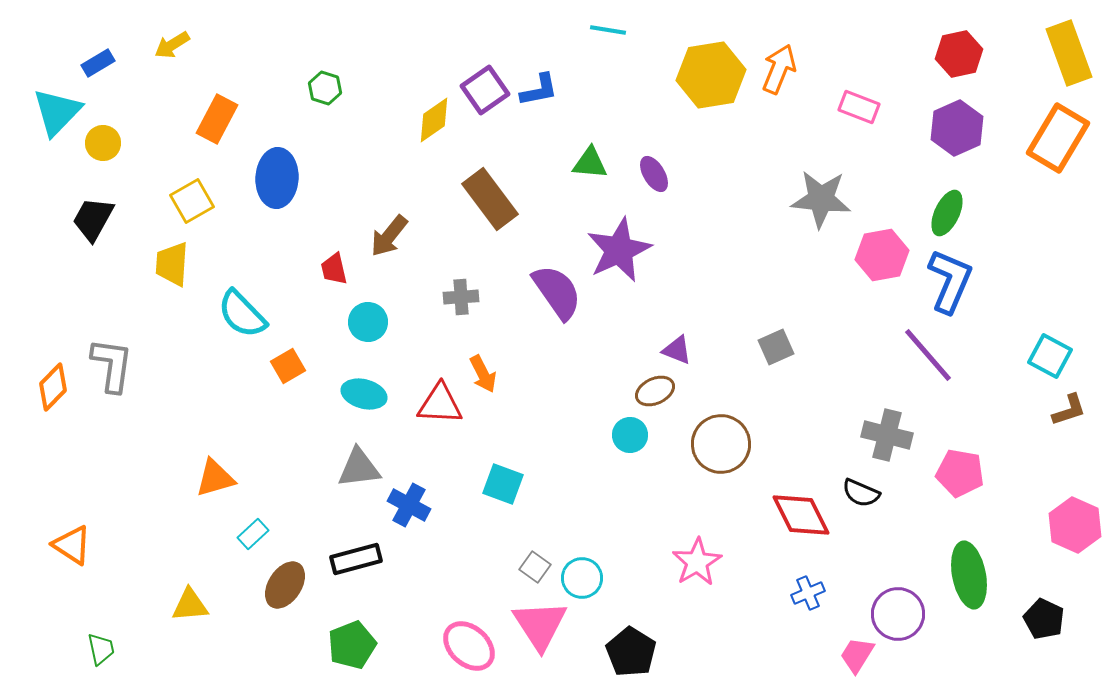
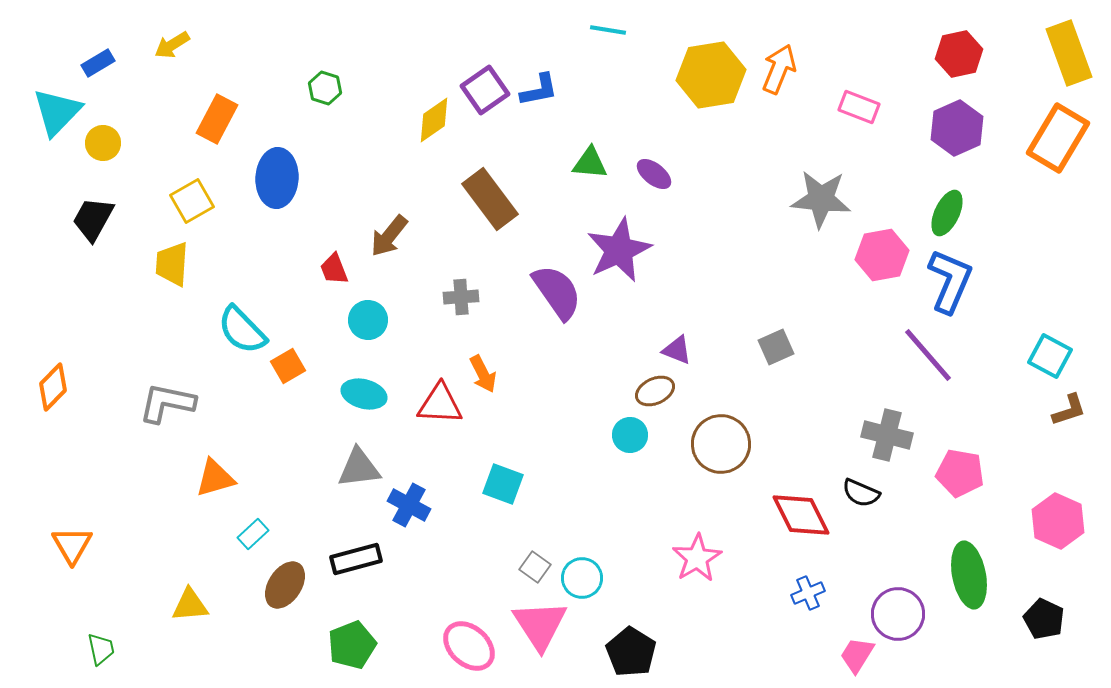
purple ellipse at (654, 174): rotated 21 degrees counterclockwise
red trapezoid at (334, 269): rotated 8 degrees counterclockwise
cyan semicircle at (242, 314): moved 16 px down
cyan circle at (368, 322): moved 2 px up
gray L-shape at (112, 365): moved 55 px right, 38 px down; rotated 86 degrees counterclockwise
pink hexagon at (1075, 525): moved 17 px left, 4 px up
orange triangle at (72, 545): rotated 27 degrees clockwise
pink star at (697, 562): moved 4 px up
